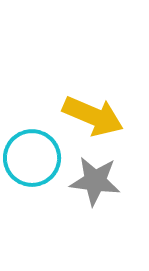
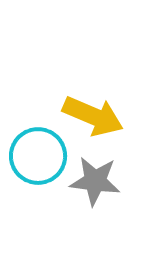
cyan circle: moved 6 px right, 2 px up
